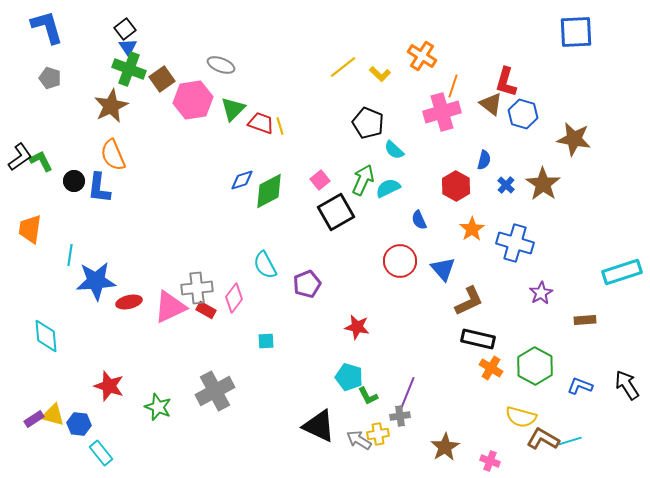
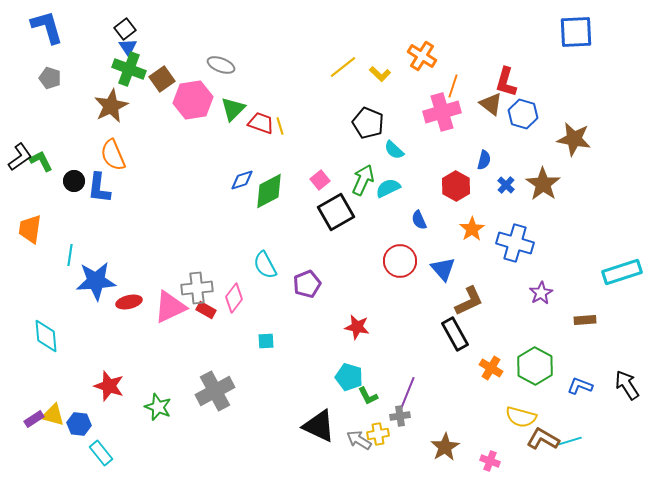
black rectangle at (478, 339): moved 23 px left, 5 px up; rotated 48 degrees clockwise
